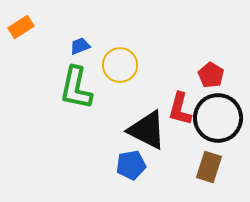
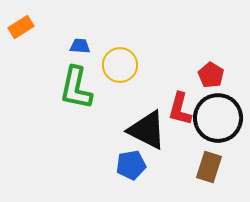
blue trapezoid: rotated 25 degrees clockwise
